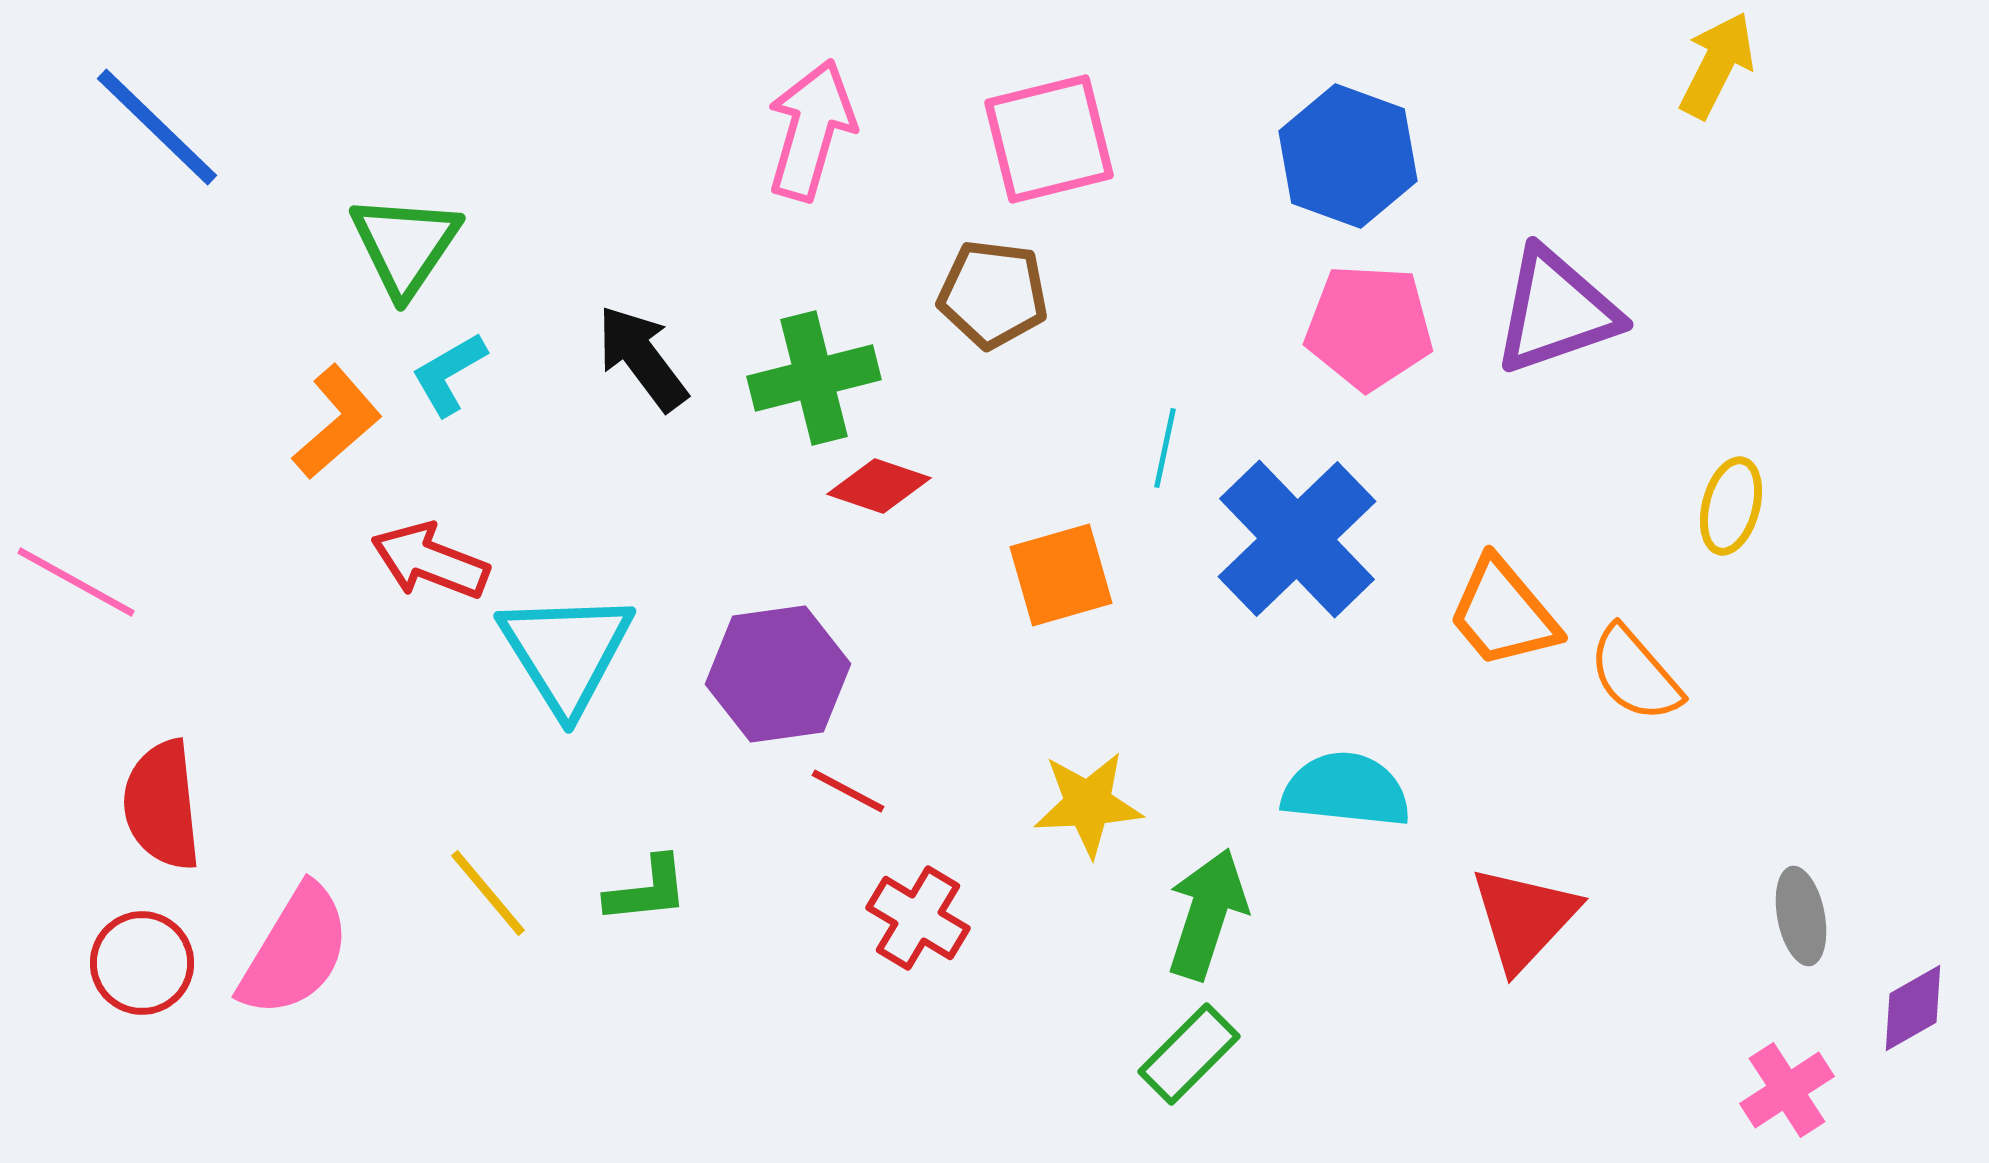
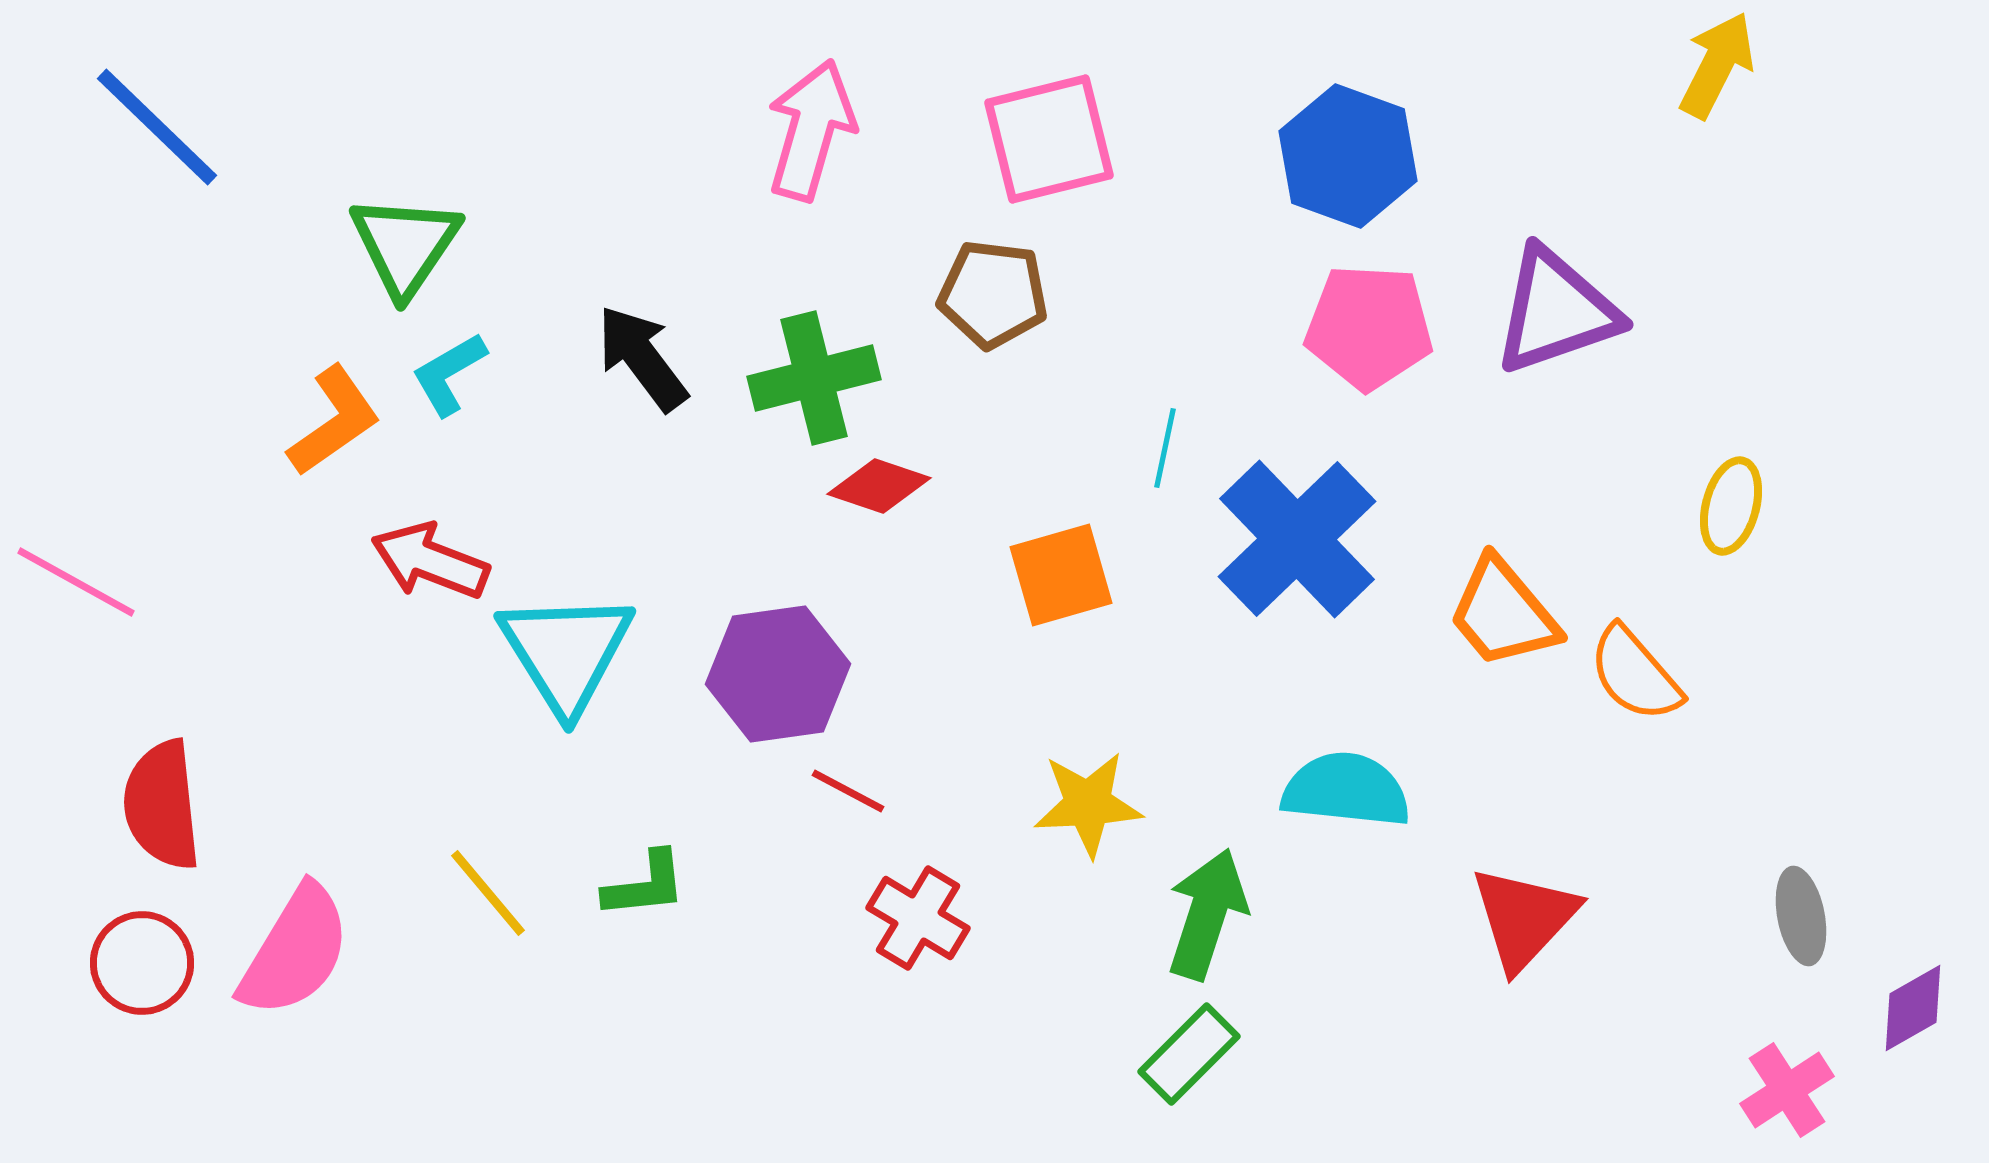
orange L-shape: moved 3 px left, 1 px up; rotated 6 degrees clockwise
green L-shape: moved 2 px left, 5 px up
